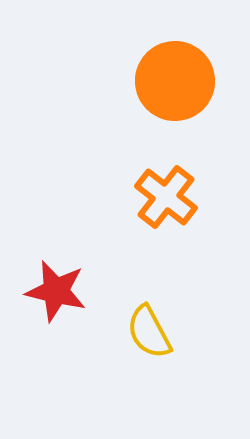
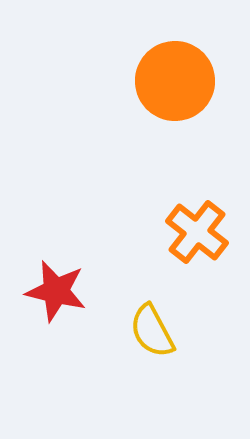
orange cross: moved 31 px right, 35 px down
yellow semicircle: moved 3 px right, 1 px up
